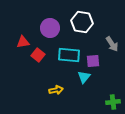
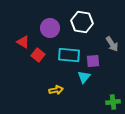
red triangle: rotated 40 degrees clockwise
